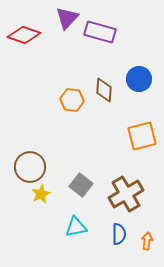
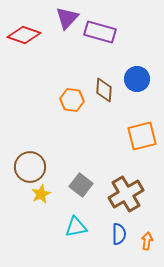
blue circle: moved 2 px left
